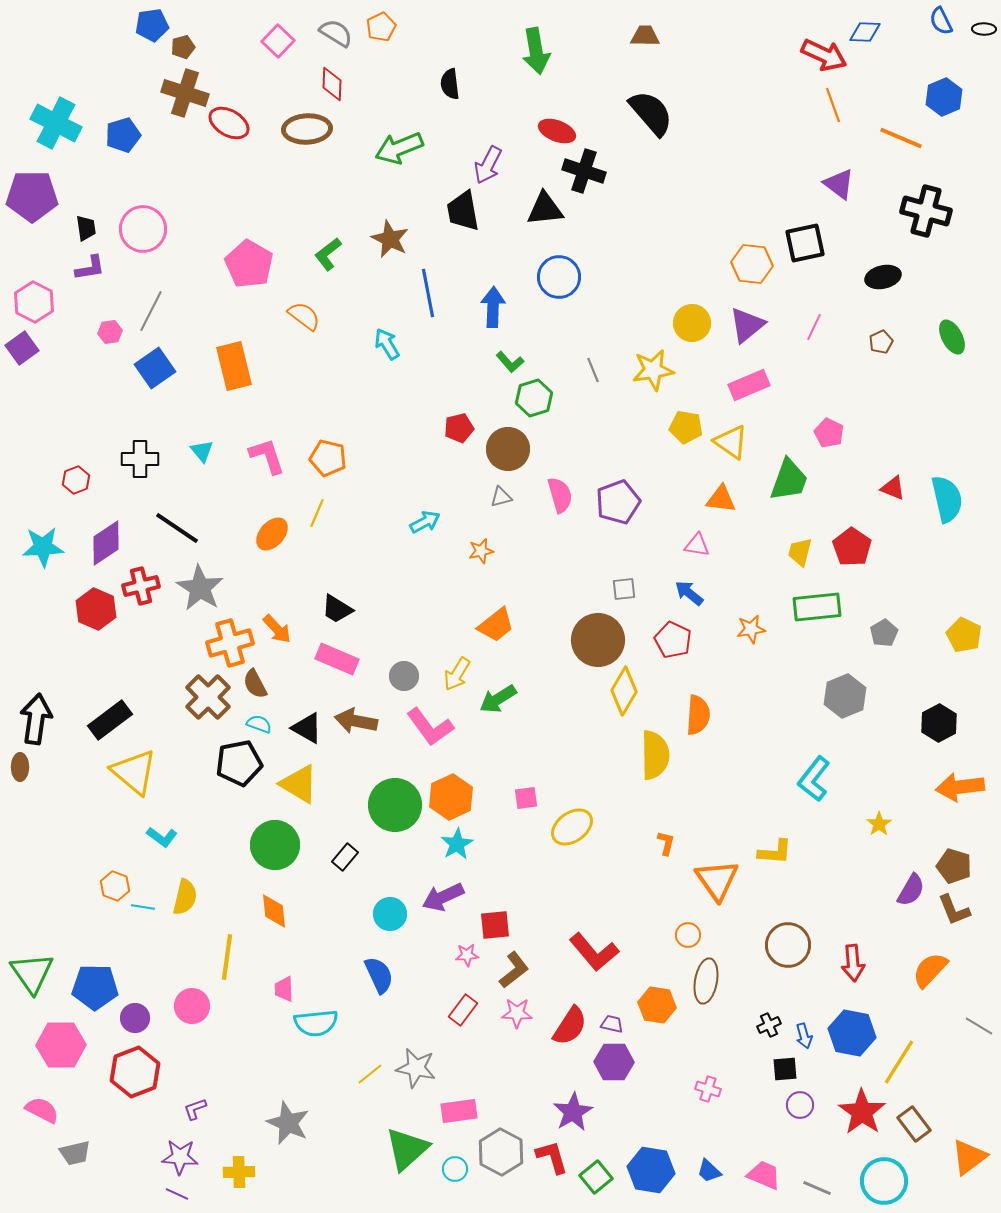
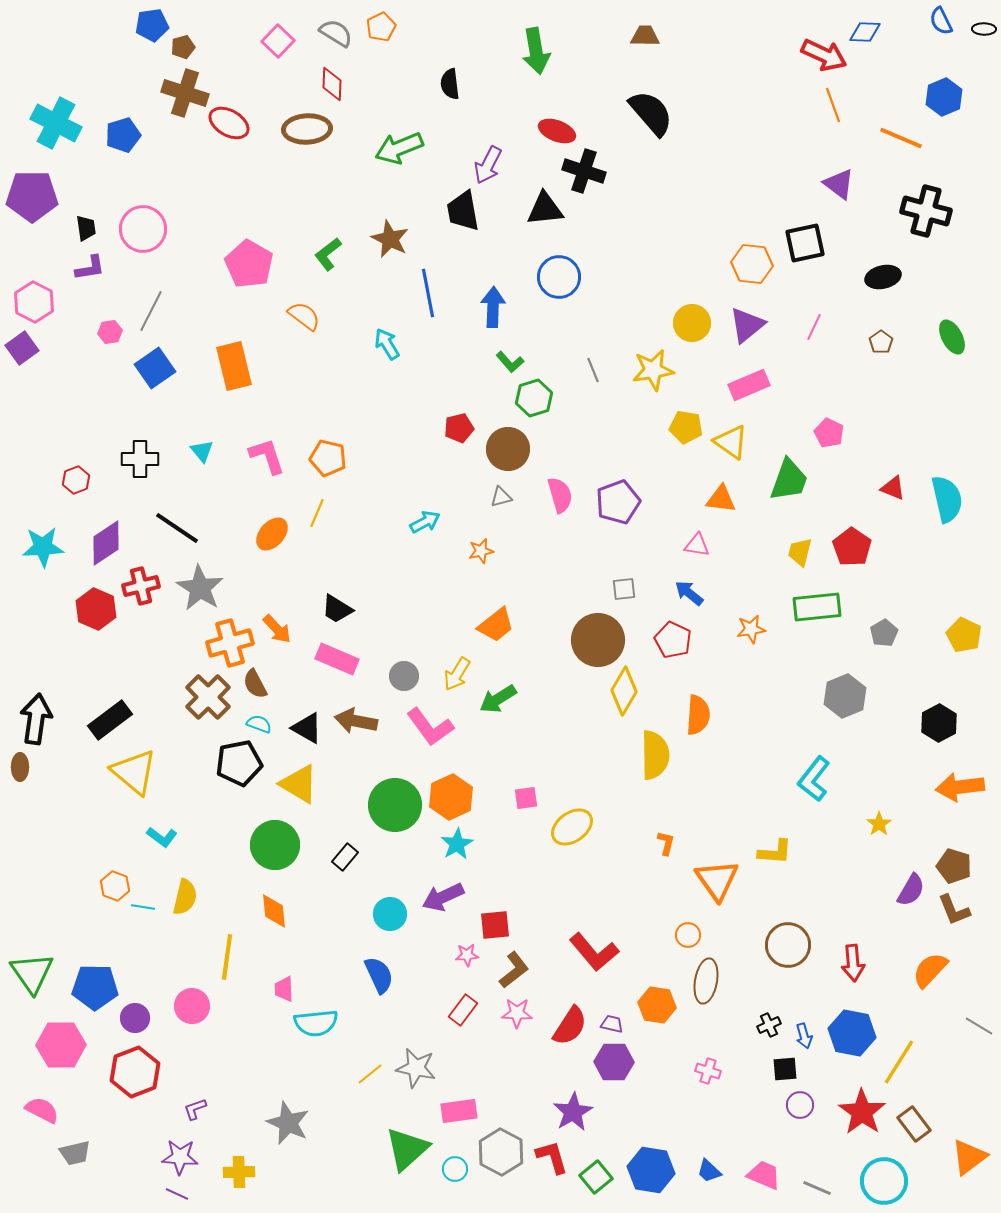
brown pentagon at (881, 342): rotated 10 degrees counterclockwise
pink cross at (708, 1089): moved 18 px up
